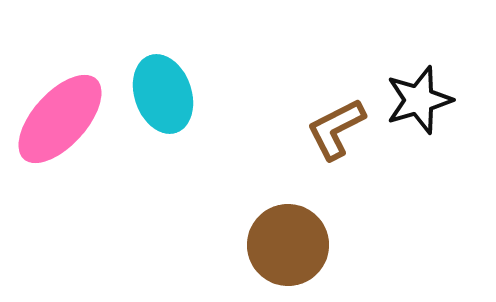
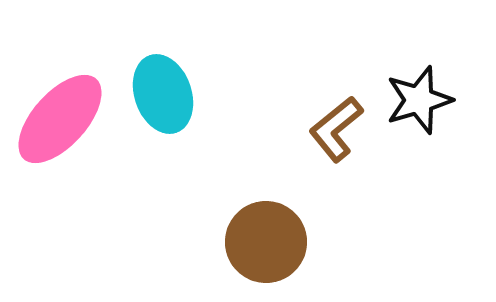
brown L-shape: rotated 12 degrees counterclockwise
brown circle: moved 22 px left, 3 px up
